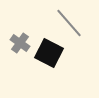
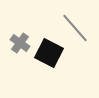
gray line: moved 6 px right, 5 px down
